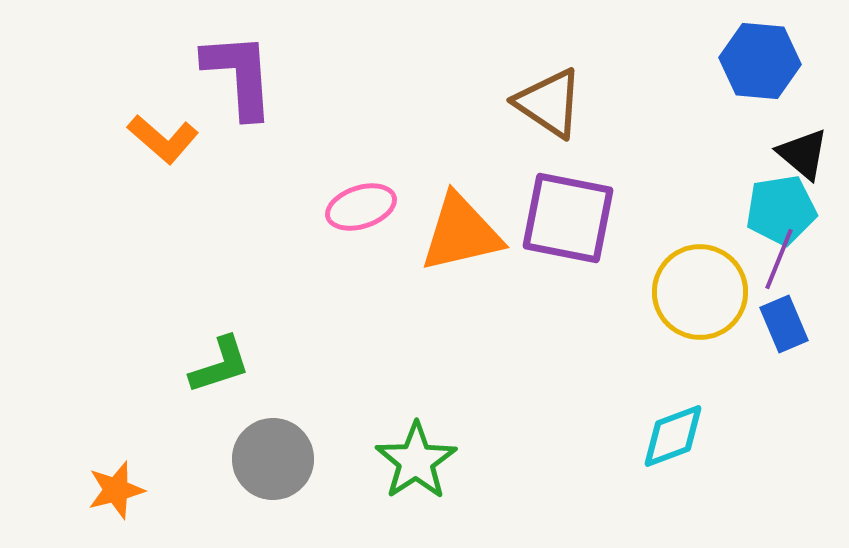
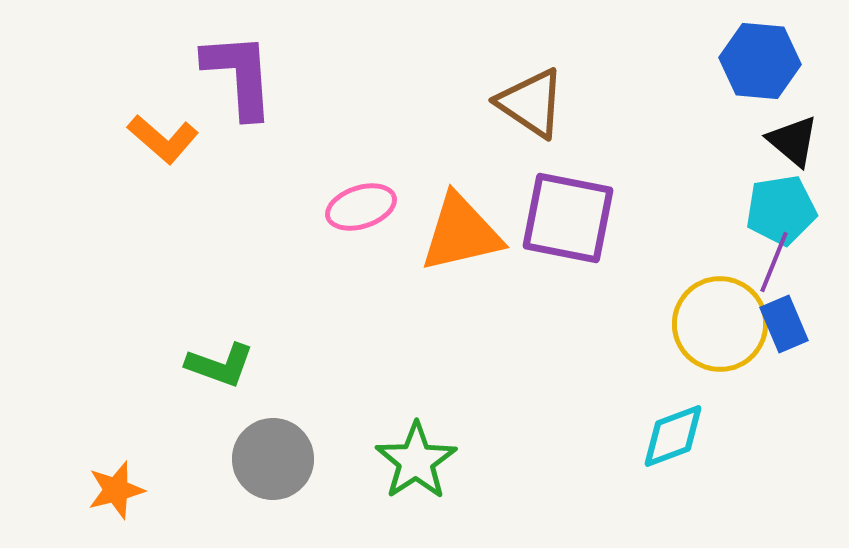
brown triangle: moved 18 px left
black triangle: moved 10 px left, 13 px up
purple line: moved 5 px left, 3 px down
yellow circle: moved 20 px right, 32 px down
green L-shape: rotated 38 degrees clockwise
